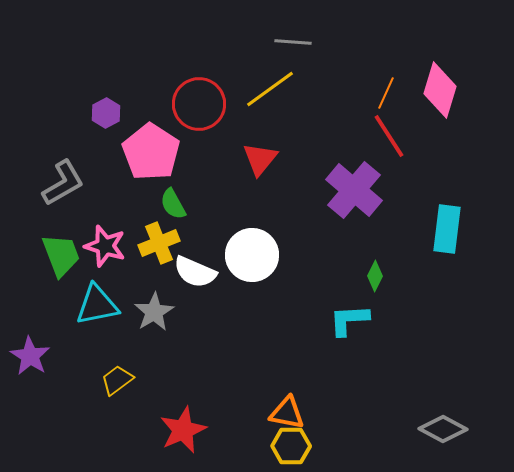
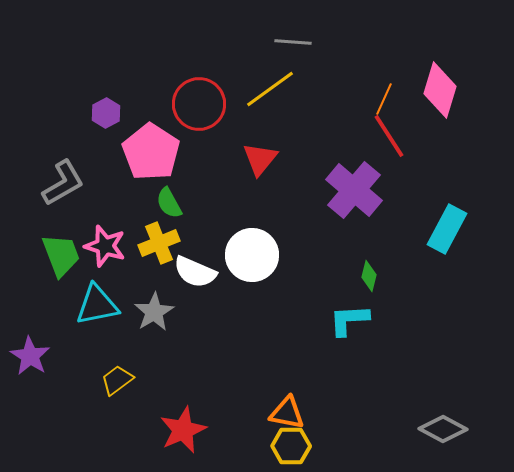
orange line: moved 2 px left, 6 px down
green semicircle: moved 4 px left, 1 px up
cyan rectangle: rotated 21 degrees clockwise
green diamond: moved 6 px left; rotated 12 degrees counterclockwise
